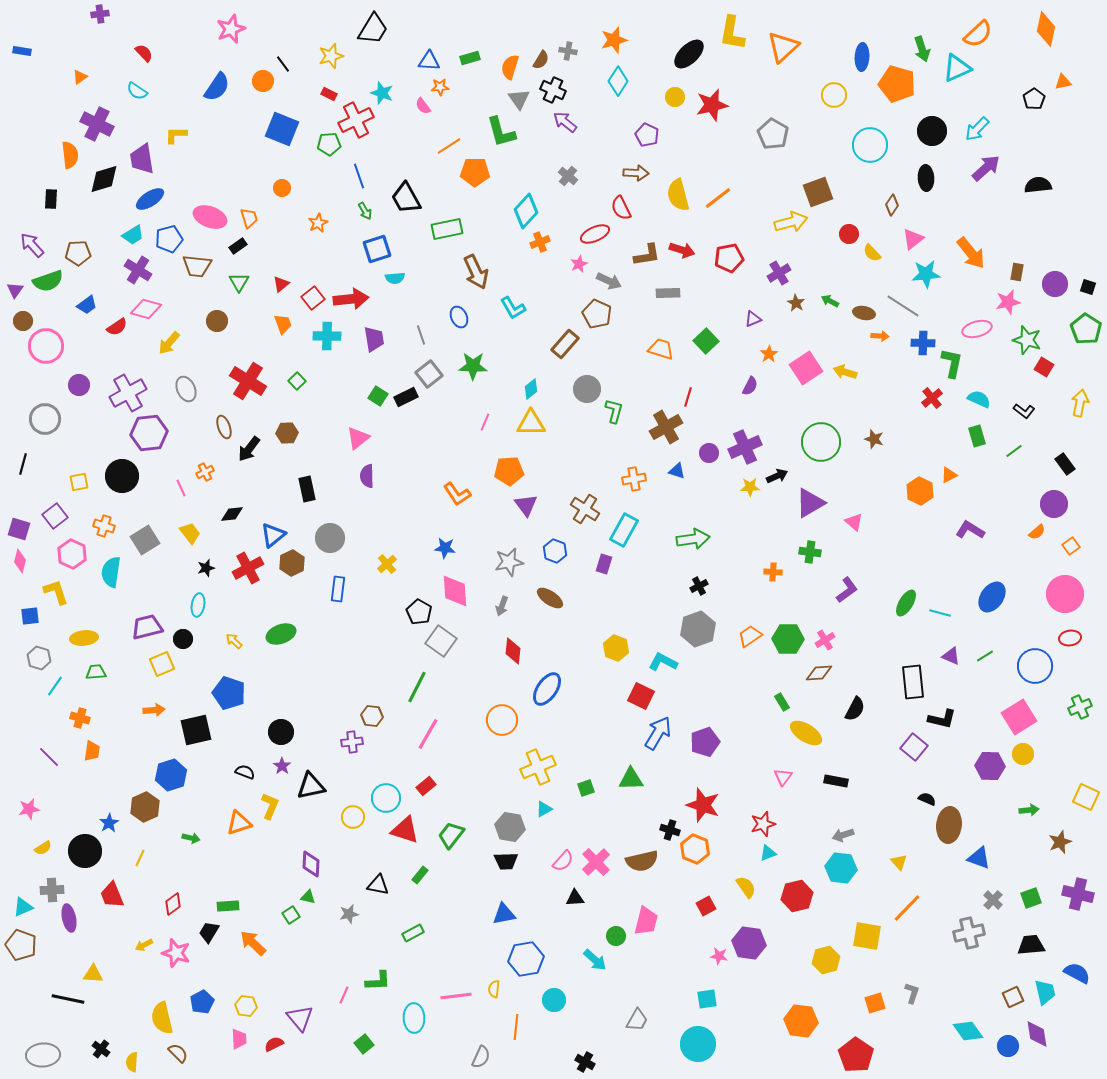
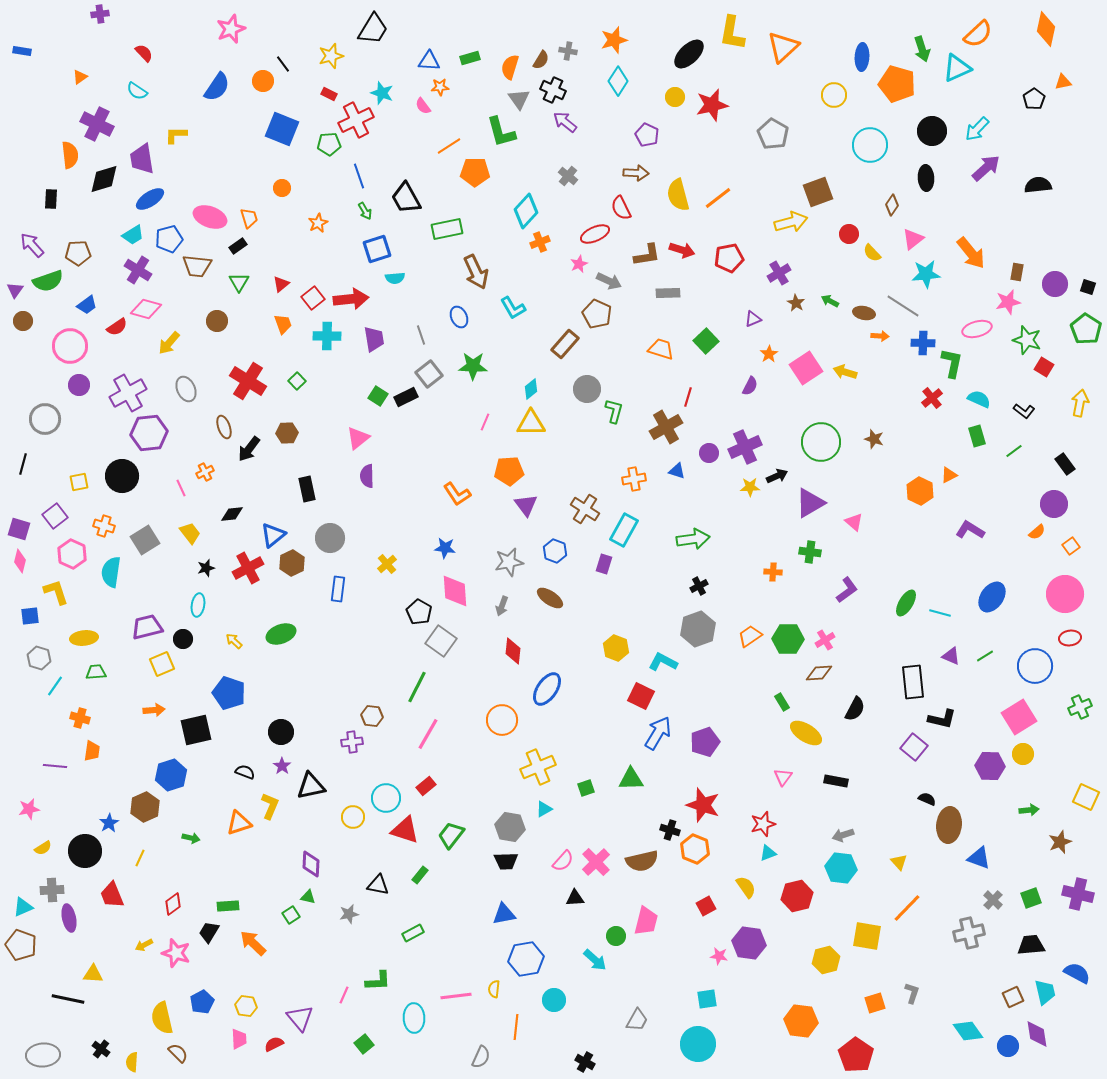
pink circle at (46, 346): moved 24 px right
purple line at (49, 757): moved 6 px right, 9 px down; rotated 40 degrees counterclockwise
